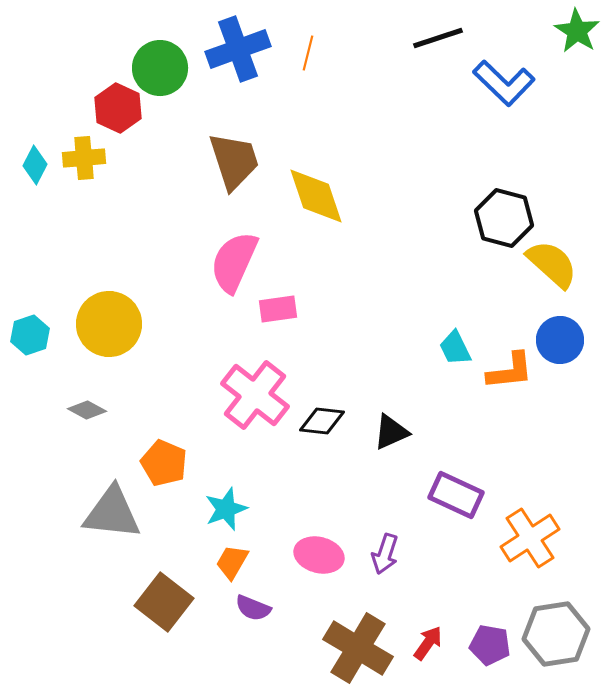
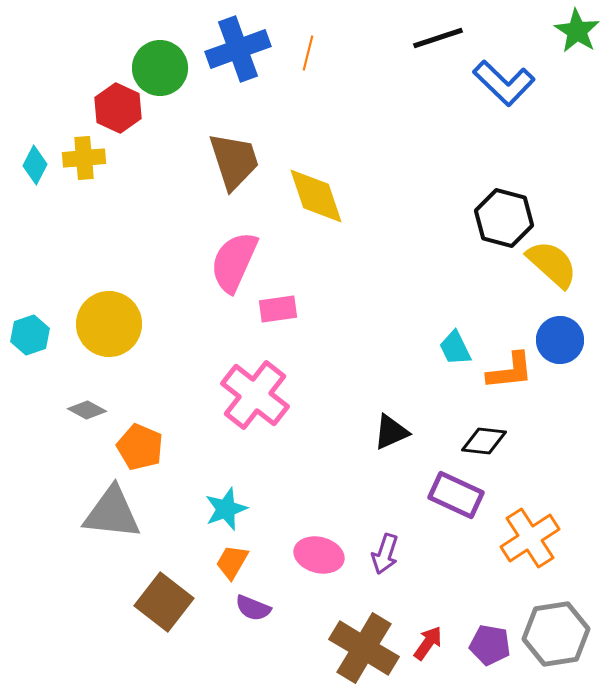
black diamond: moved 162 px right, 20 px down
orange pentagon: moved 24 px left, 16 px up
brown cross: moved 6 px right
